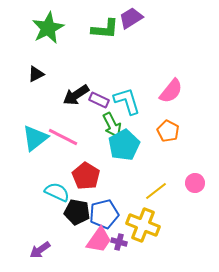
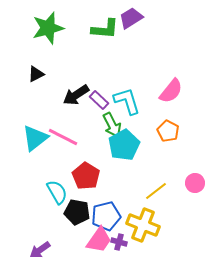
green star: rotated 12 degrees clockwise
purple rectangle: rotated 18 degrees clockwise
cyan semicircle: rotated 35 degrees clockwise
blue pentagon: moved 2 px right, 2 px down
